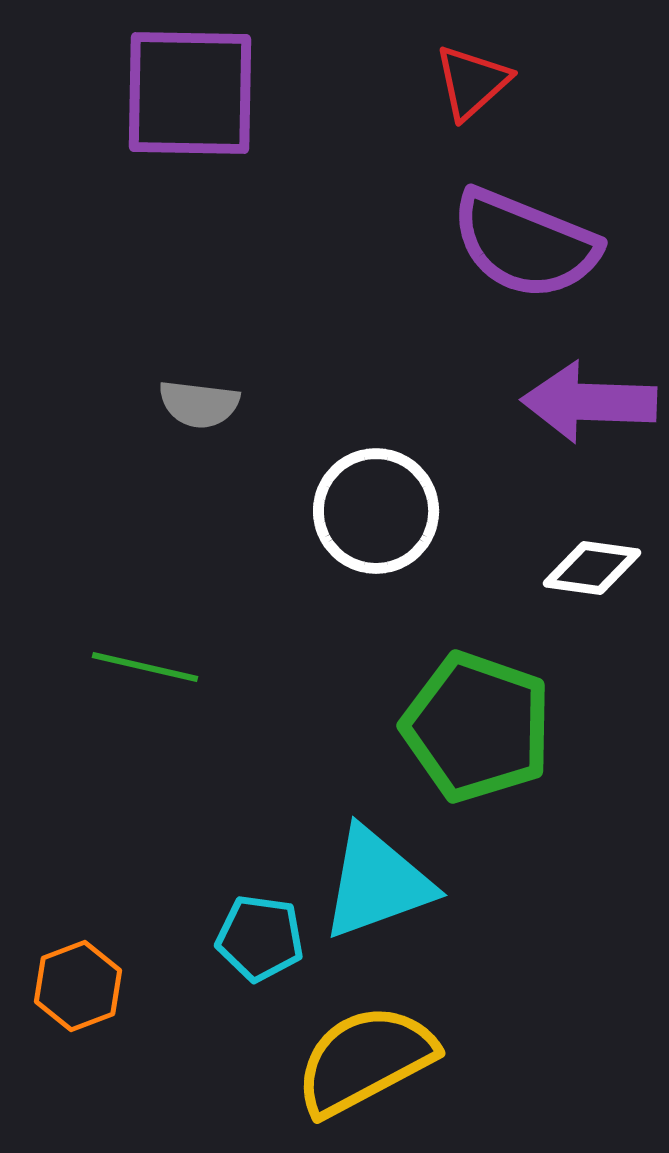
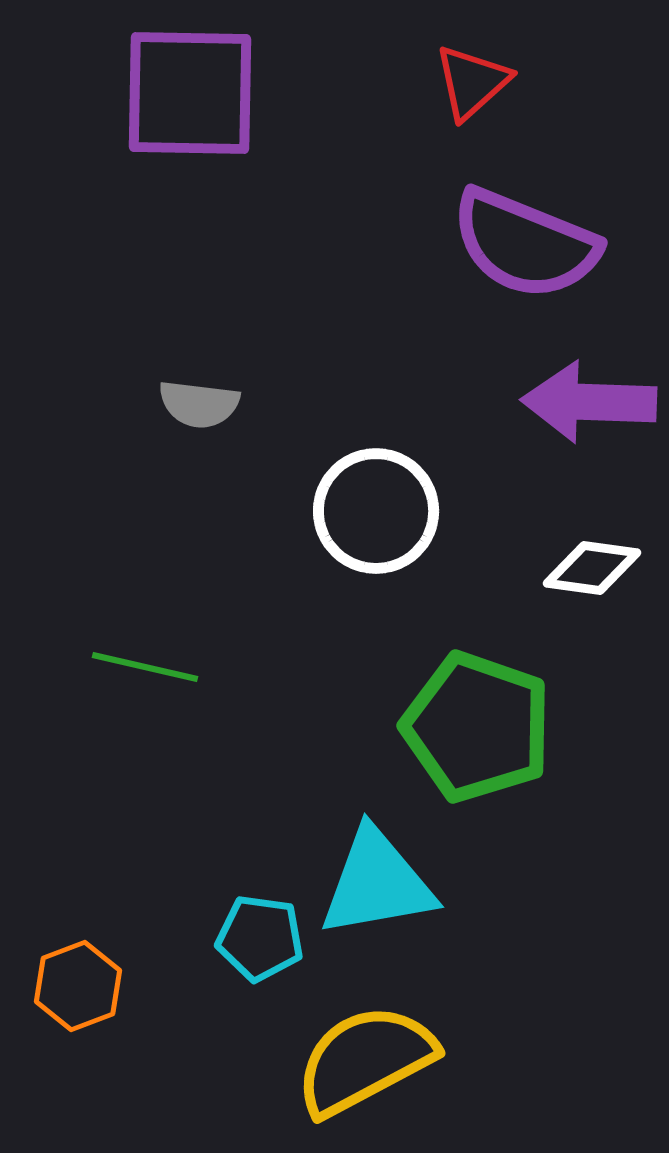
cyan triangle: rotated 10 degrees clockwise
